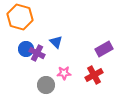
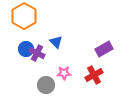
orange hexagon: moved 4 px right, 1 px up; rotated 15 degrees clockwise
